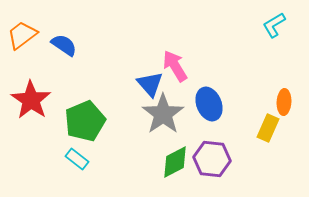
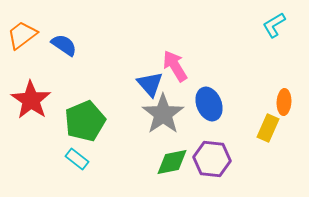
green diamond: moved 3 px left; rotated 16 degrees clockwise
